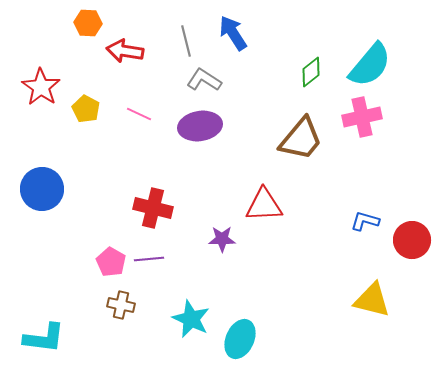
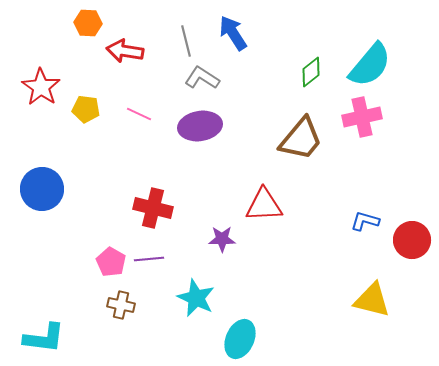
gray L-shape: moved 2 px left, 2 px up
yellow pentagon: rotated 20 degrees counterclockwise
cyan star: moved 5 px right, 21 px up
